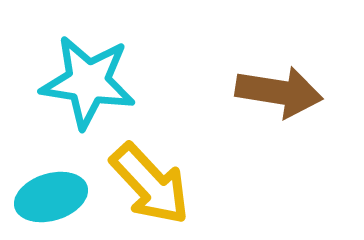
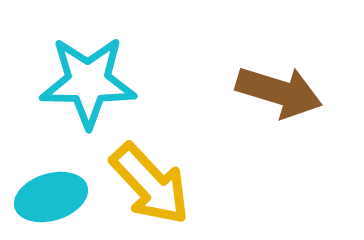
cyan star: rotated 8 degrees counterclockwise
brown arrow: rotated 8 degrees clockwise
